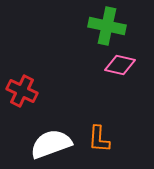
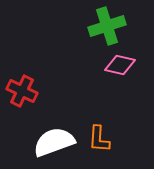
green cross: rotated 30 degrees counterclockwise
white semicircle: moved 3 px right, 2 px up
